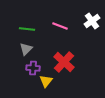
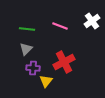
red cross: rotated 20 degrees clockwise
